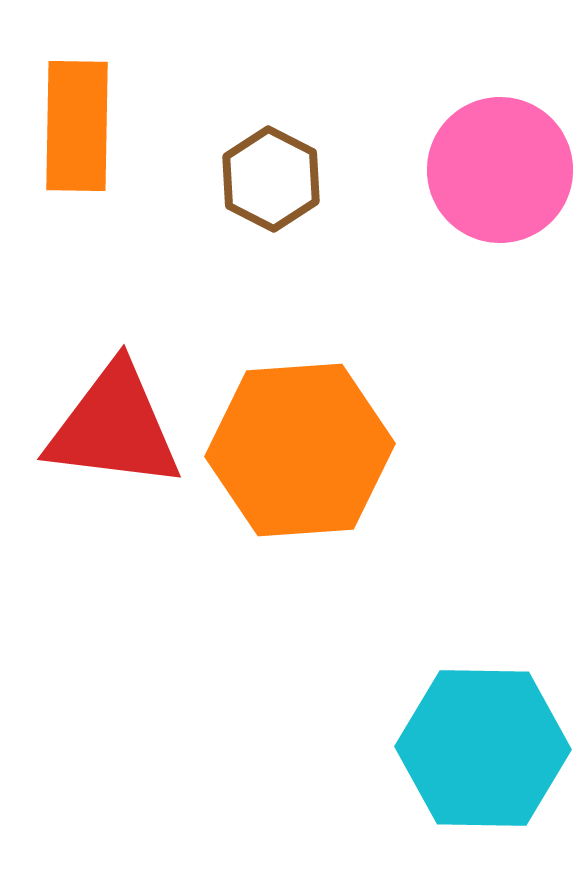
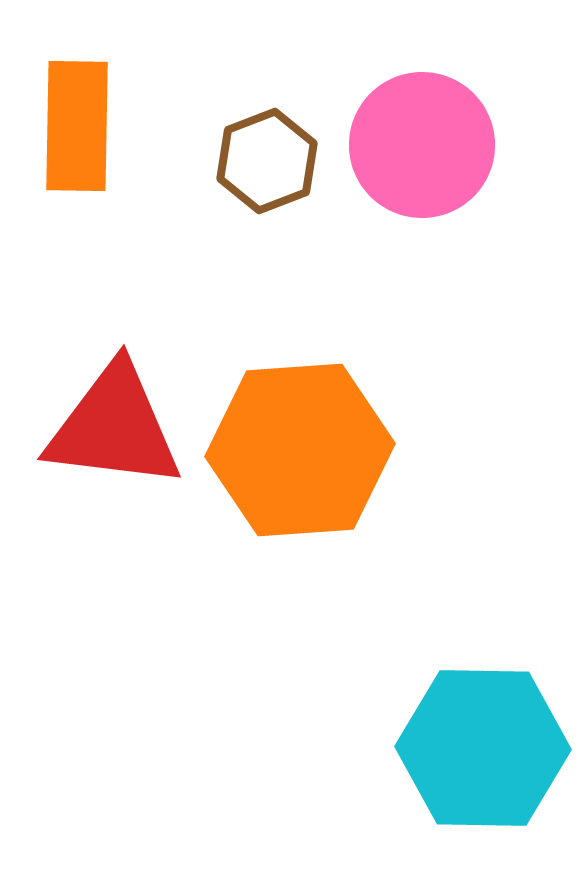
pink circle: moved 78 px left, 25 px up
brown hexagon: moved 4 px left, 18 px up; rotated 12 degrees clockwise
